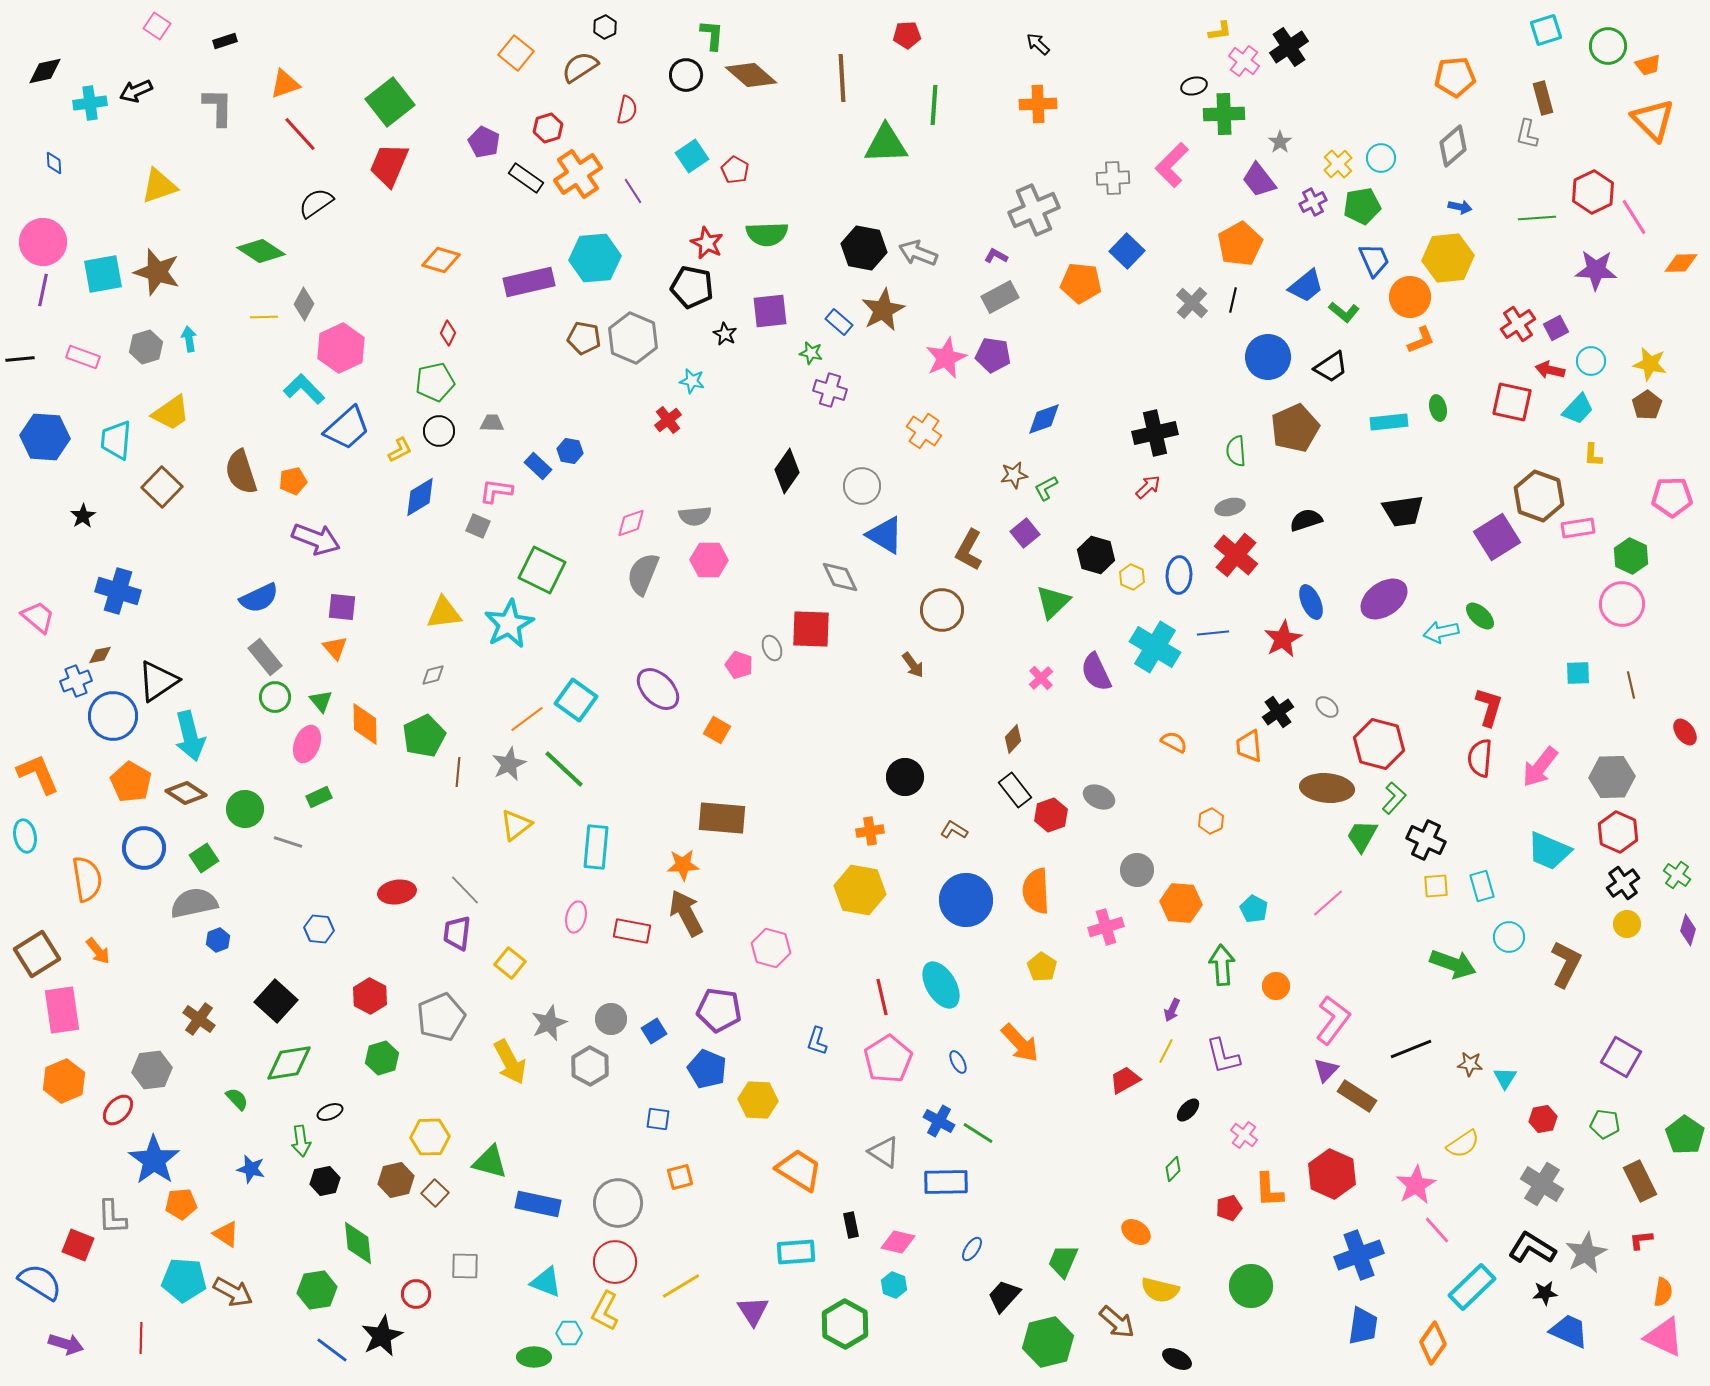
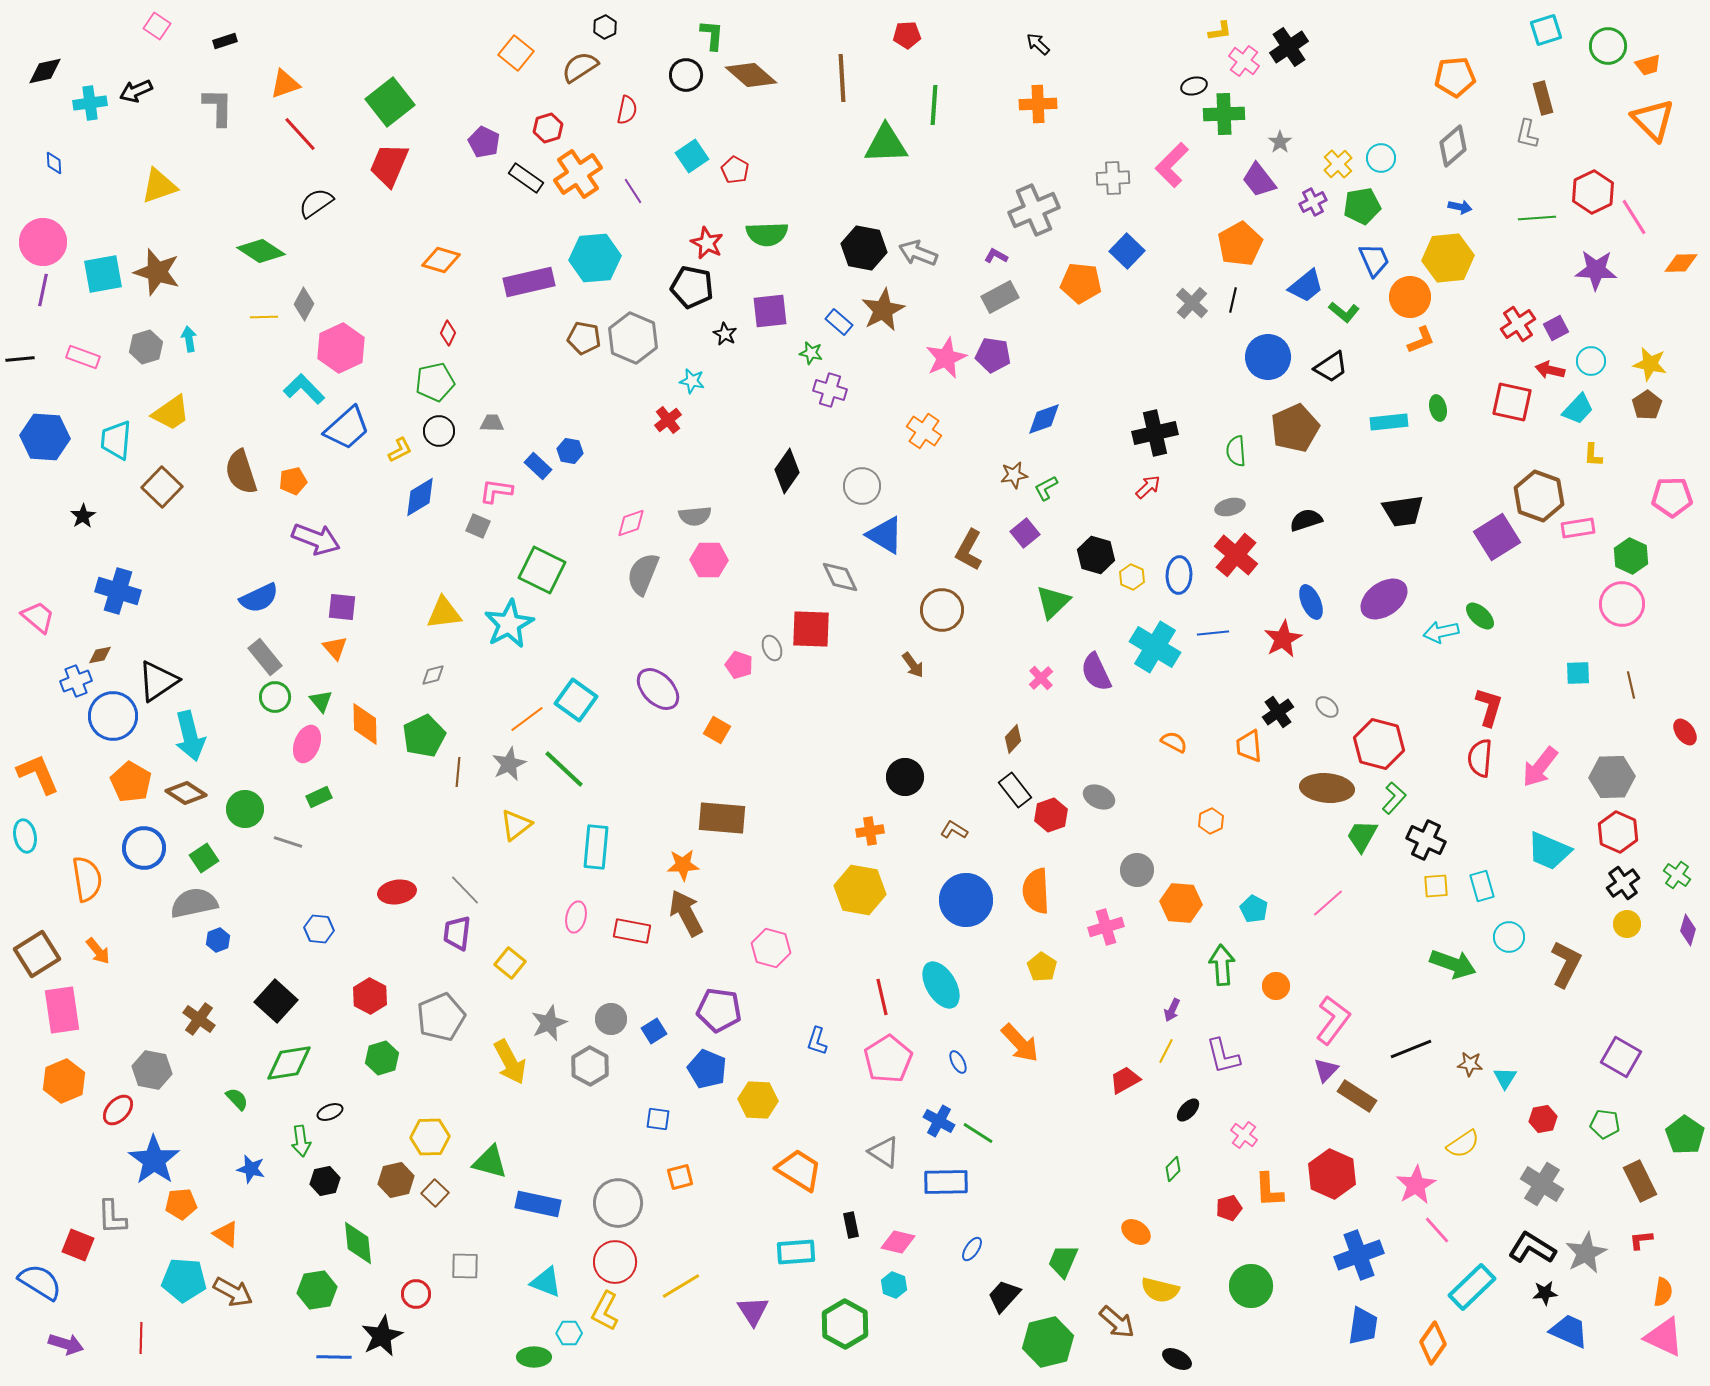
gray hexagon at (152, 1070): rotated 18 degrees clockwise
blue line at (332, 1350): moved 2 px right, 7 px down; rotated 36 degrees counterclockwise
